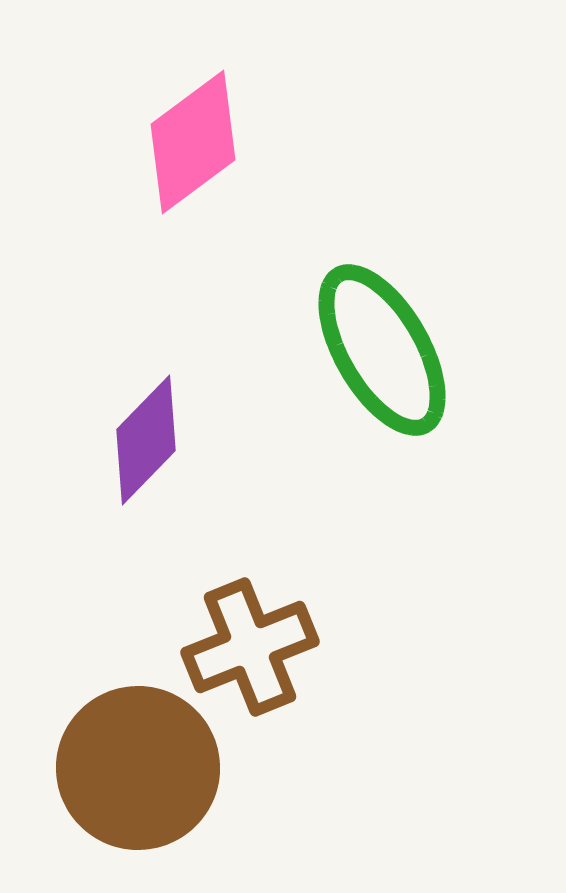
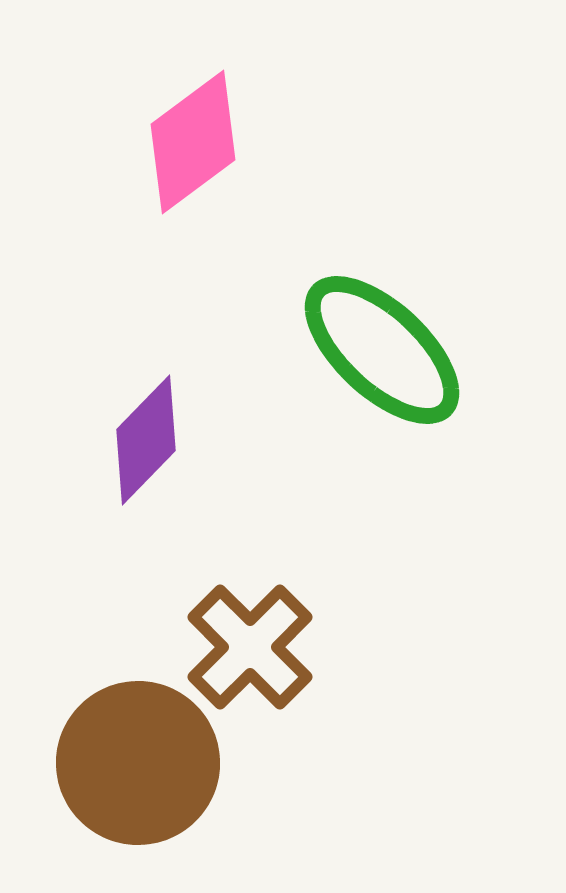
green ellipse: rotated 17 degrees counterclockwise
brown cross: rotated 23 degrees counterclockwise
brown circle: moved 5 px up
